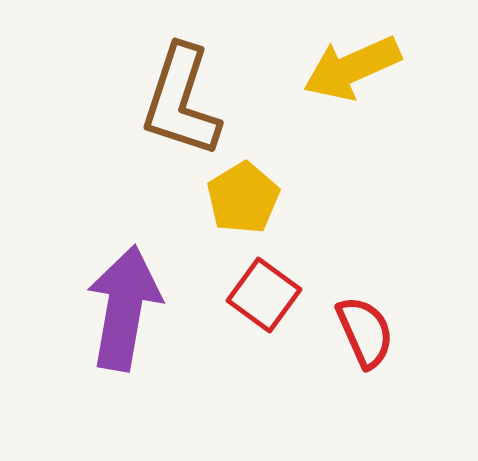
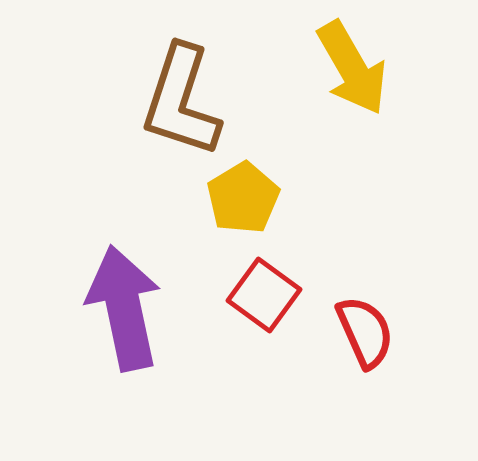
yellow arrow: rotated 96 degrees counterclockwise
purple arrow: rotated 22 degrees counterclockwise
